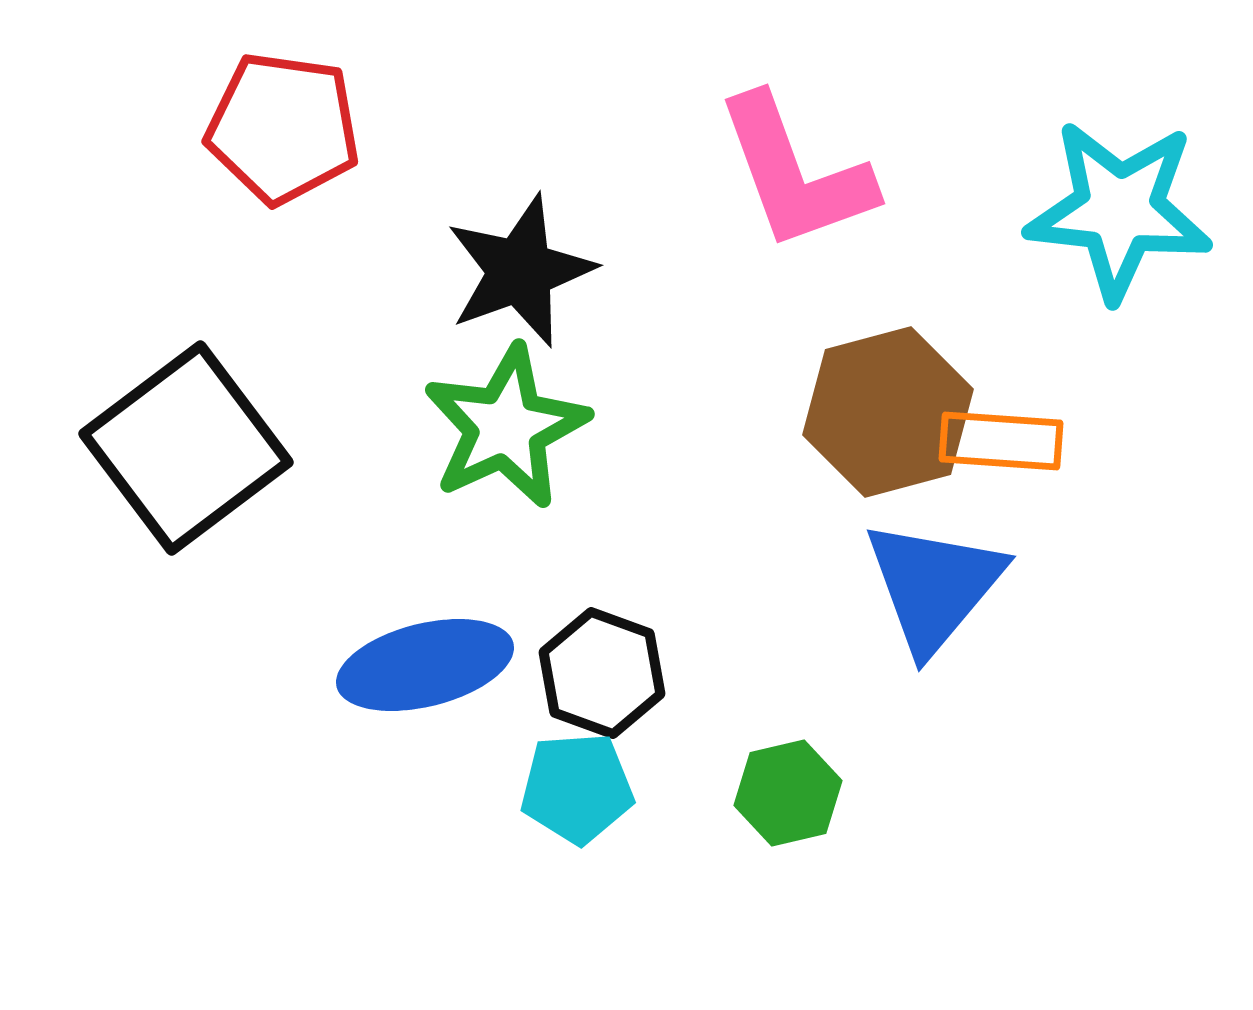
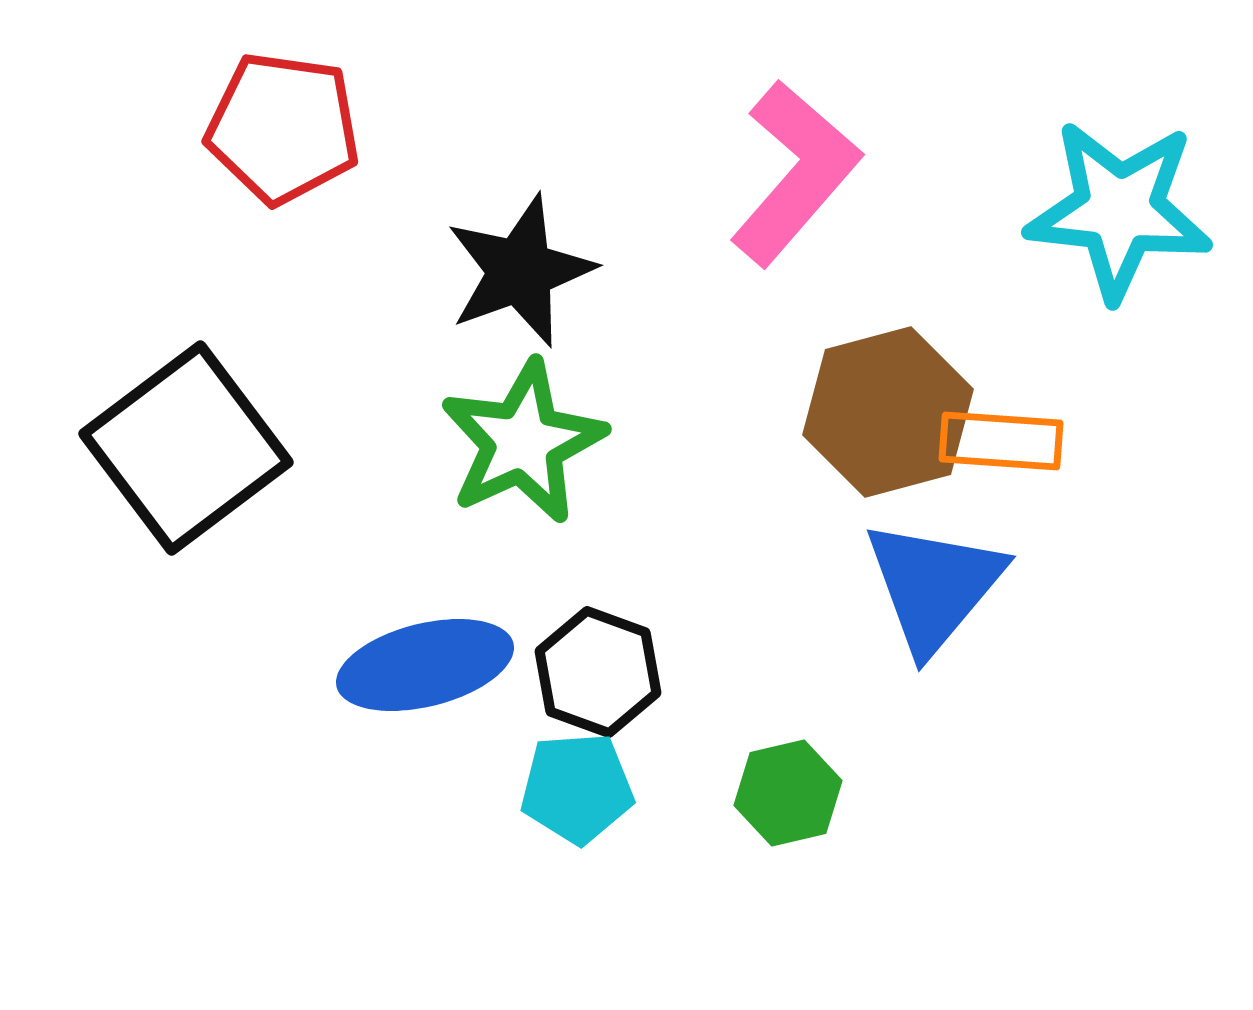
pink L-shape: rotated 119 degrees counterclockwise
green star: moved 17 px right, 15 px down
black hexagon: moved 4 px left, 1 px up
